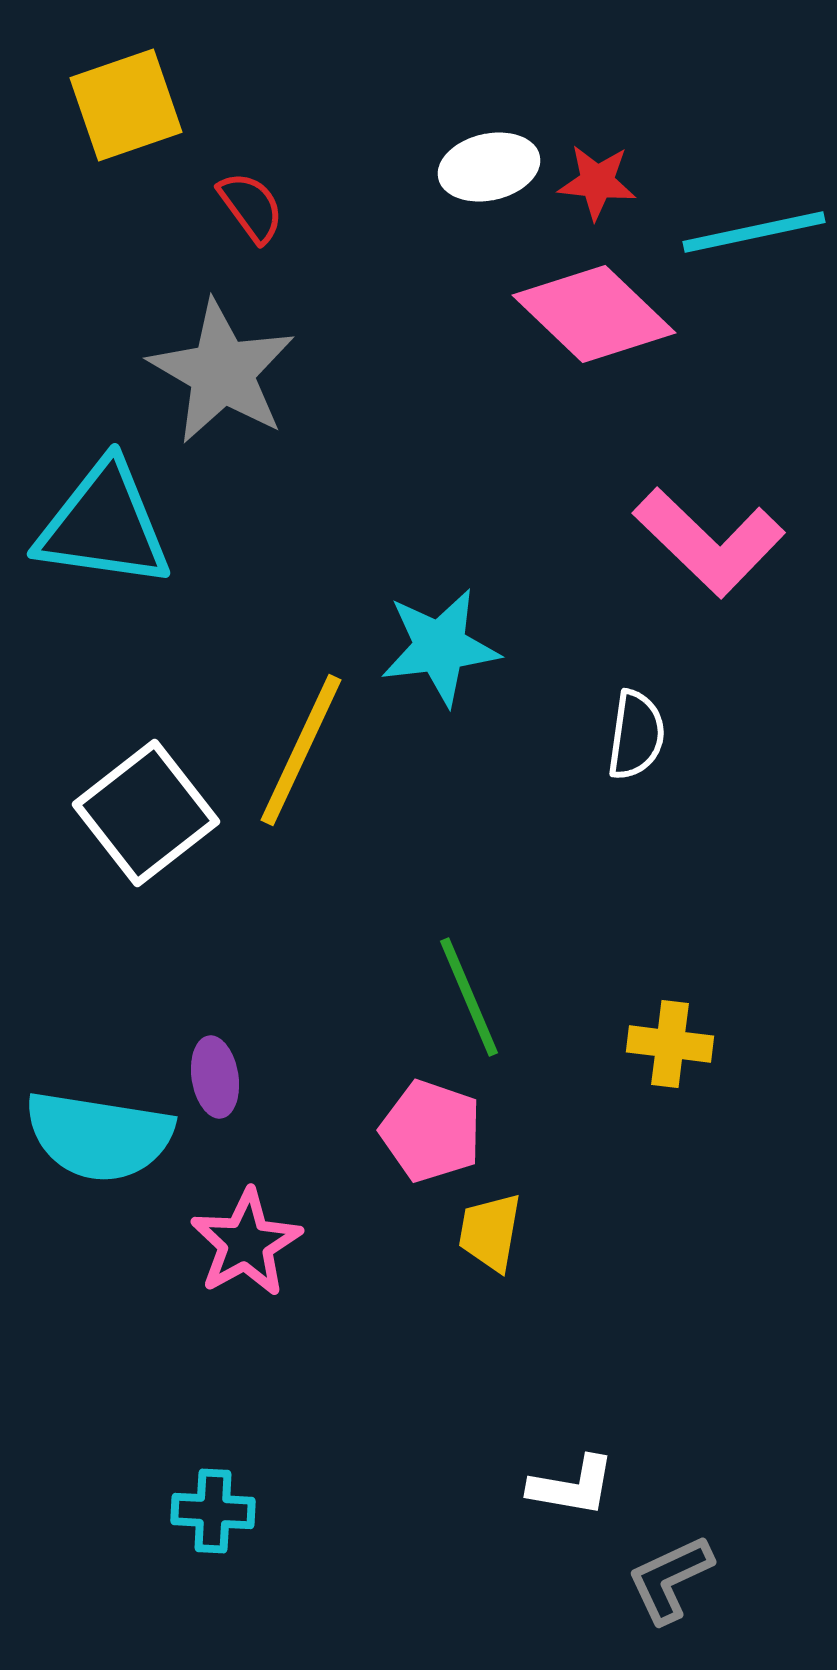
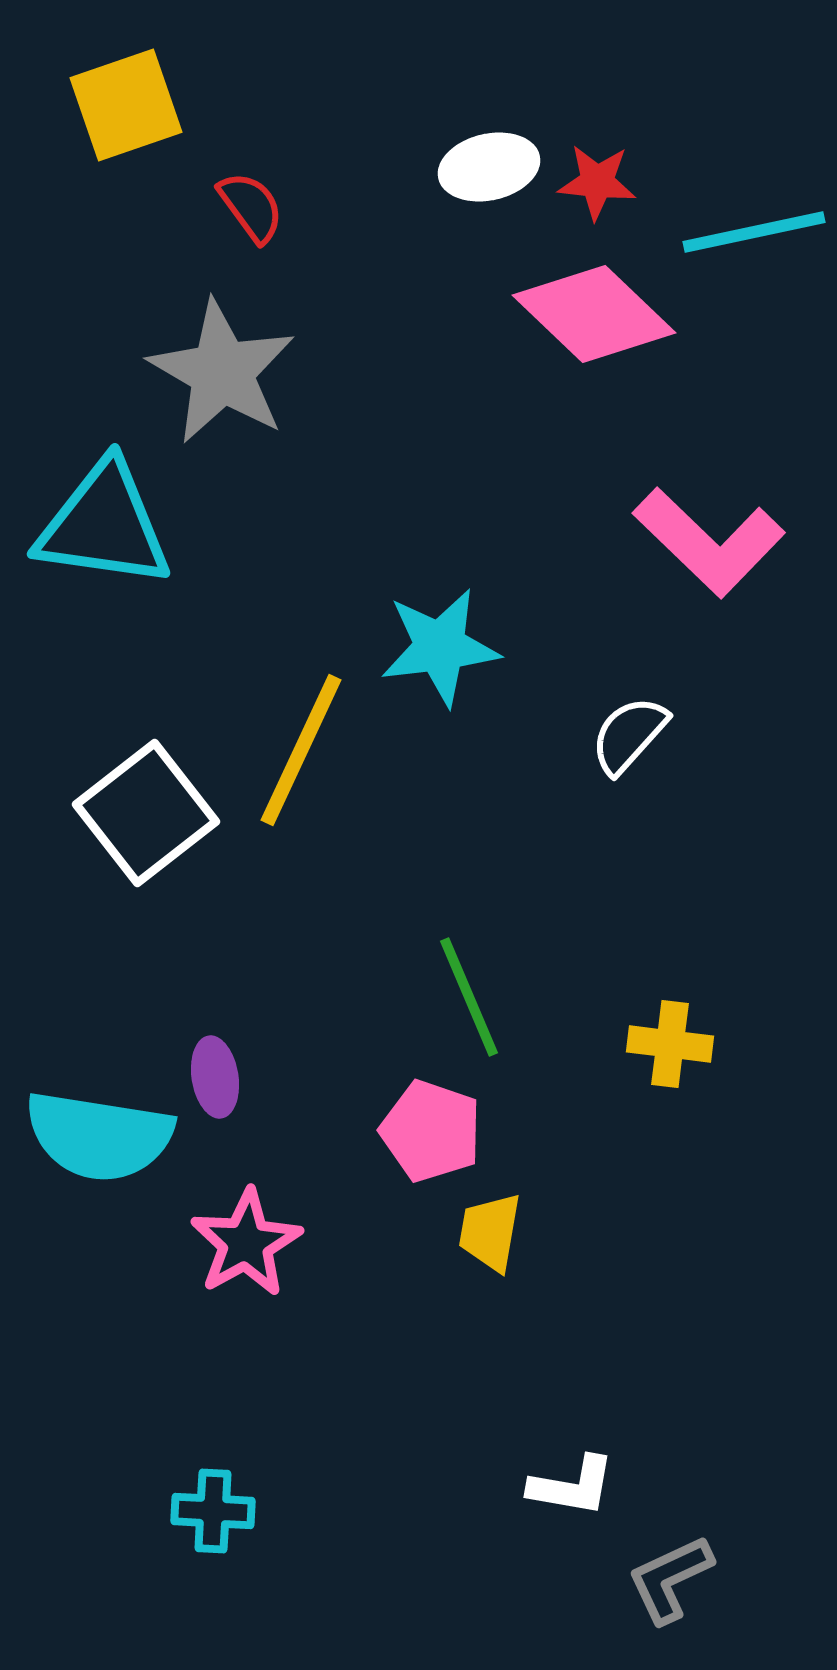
white semicircle: moved 7 px left; rotated 146 degrees counterclockwise
